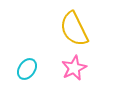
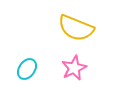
yellow semicircle: moved 2 px right, 1 px up; rotated 42 degrees counterclockwise
